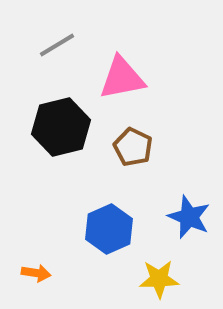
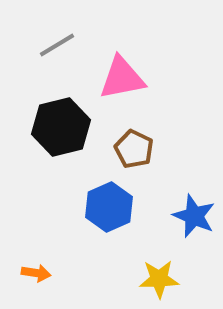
brown pentagon: moved 1 px right, 2 px down
blue star: moved 5 px right, 1 px up
blue hexagon: moved 22 px up
